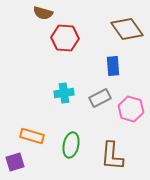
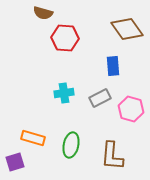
orange rectangle: moved 1 px right, 2 px down
